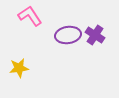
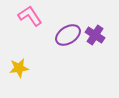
purple ellipse: rotated 25 degrees counterclockwise
